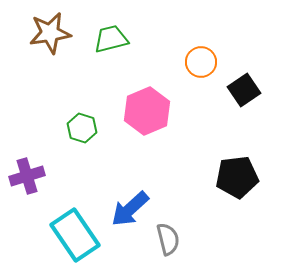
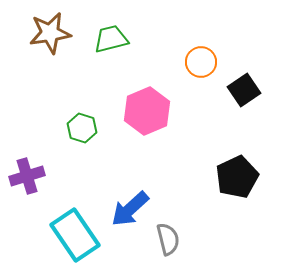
black pentagon: rotated 18 degrees counterclockwise
